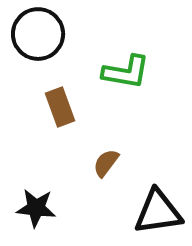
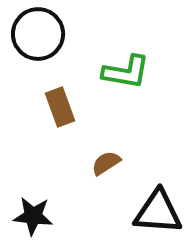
brown semicircle: rotated 20 degrees clockwise
black star: moved 3 px left, 8 px down
black triangle: rotated 12 degrees clockwise
